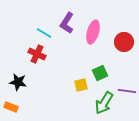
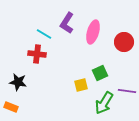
cyan line: moved 1 px down
red cross: rotated 18 degrees counterclockwise
